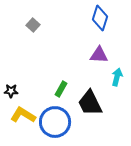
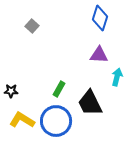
gray square: moved 1 px left, 1 px down
green rectangle: moved 2 px left
yellow L-shape: moved 1 px left, 5 px down
blue circle: moved 1 px right, 1 px up
